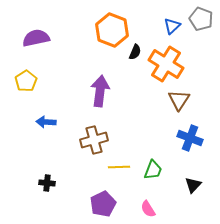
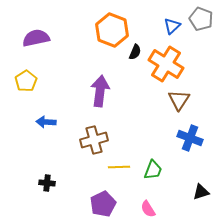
black triangle: moved 8 px right, 7 px down; rotated 30 degrees clockwise
